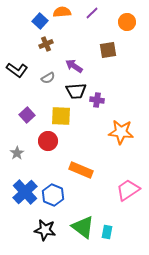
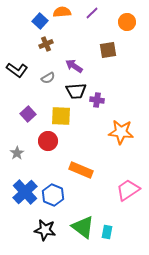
purple square: moved 1 px right, 1 px up
